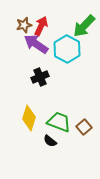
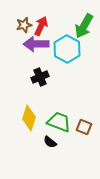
green arrow: rotated 15 degrees counterclockwise
purple arrow: rotated 35 degrees counterclockwise
brown square: rotated 28 degrees counterclockwise
black semicircle: moved 1 px down
